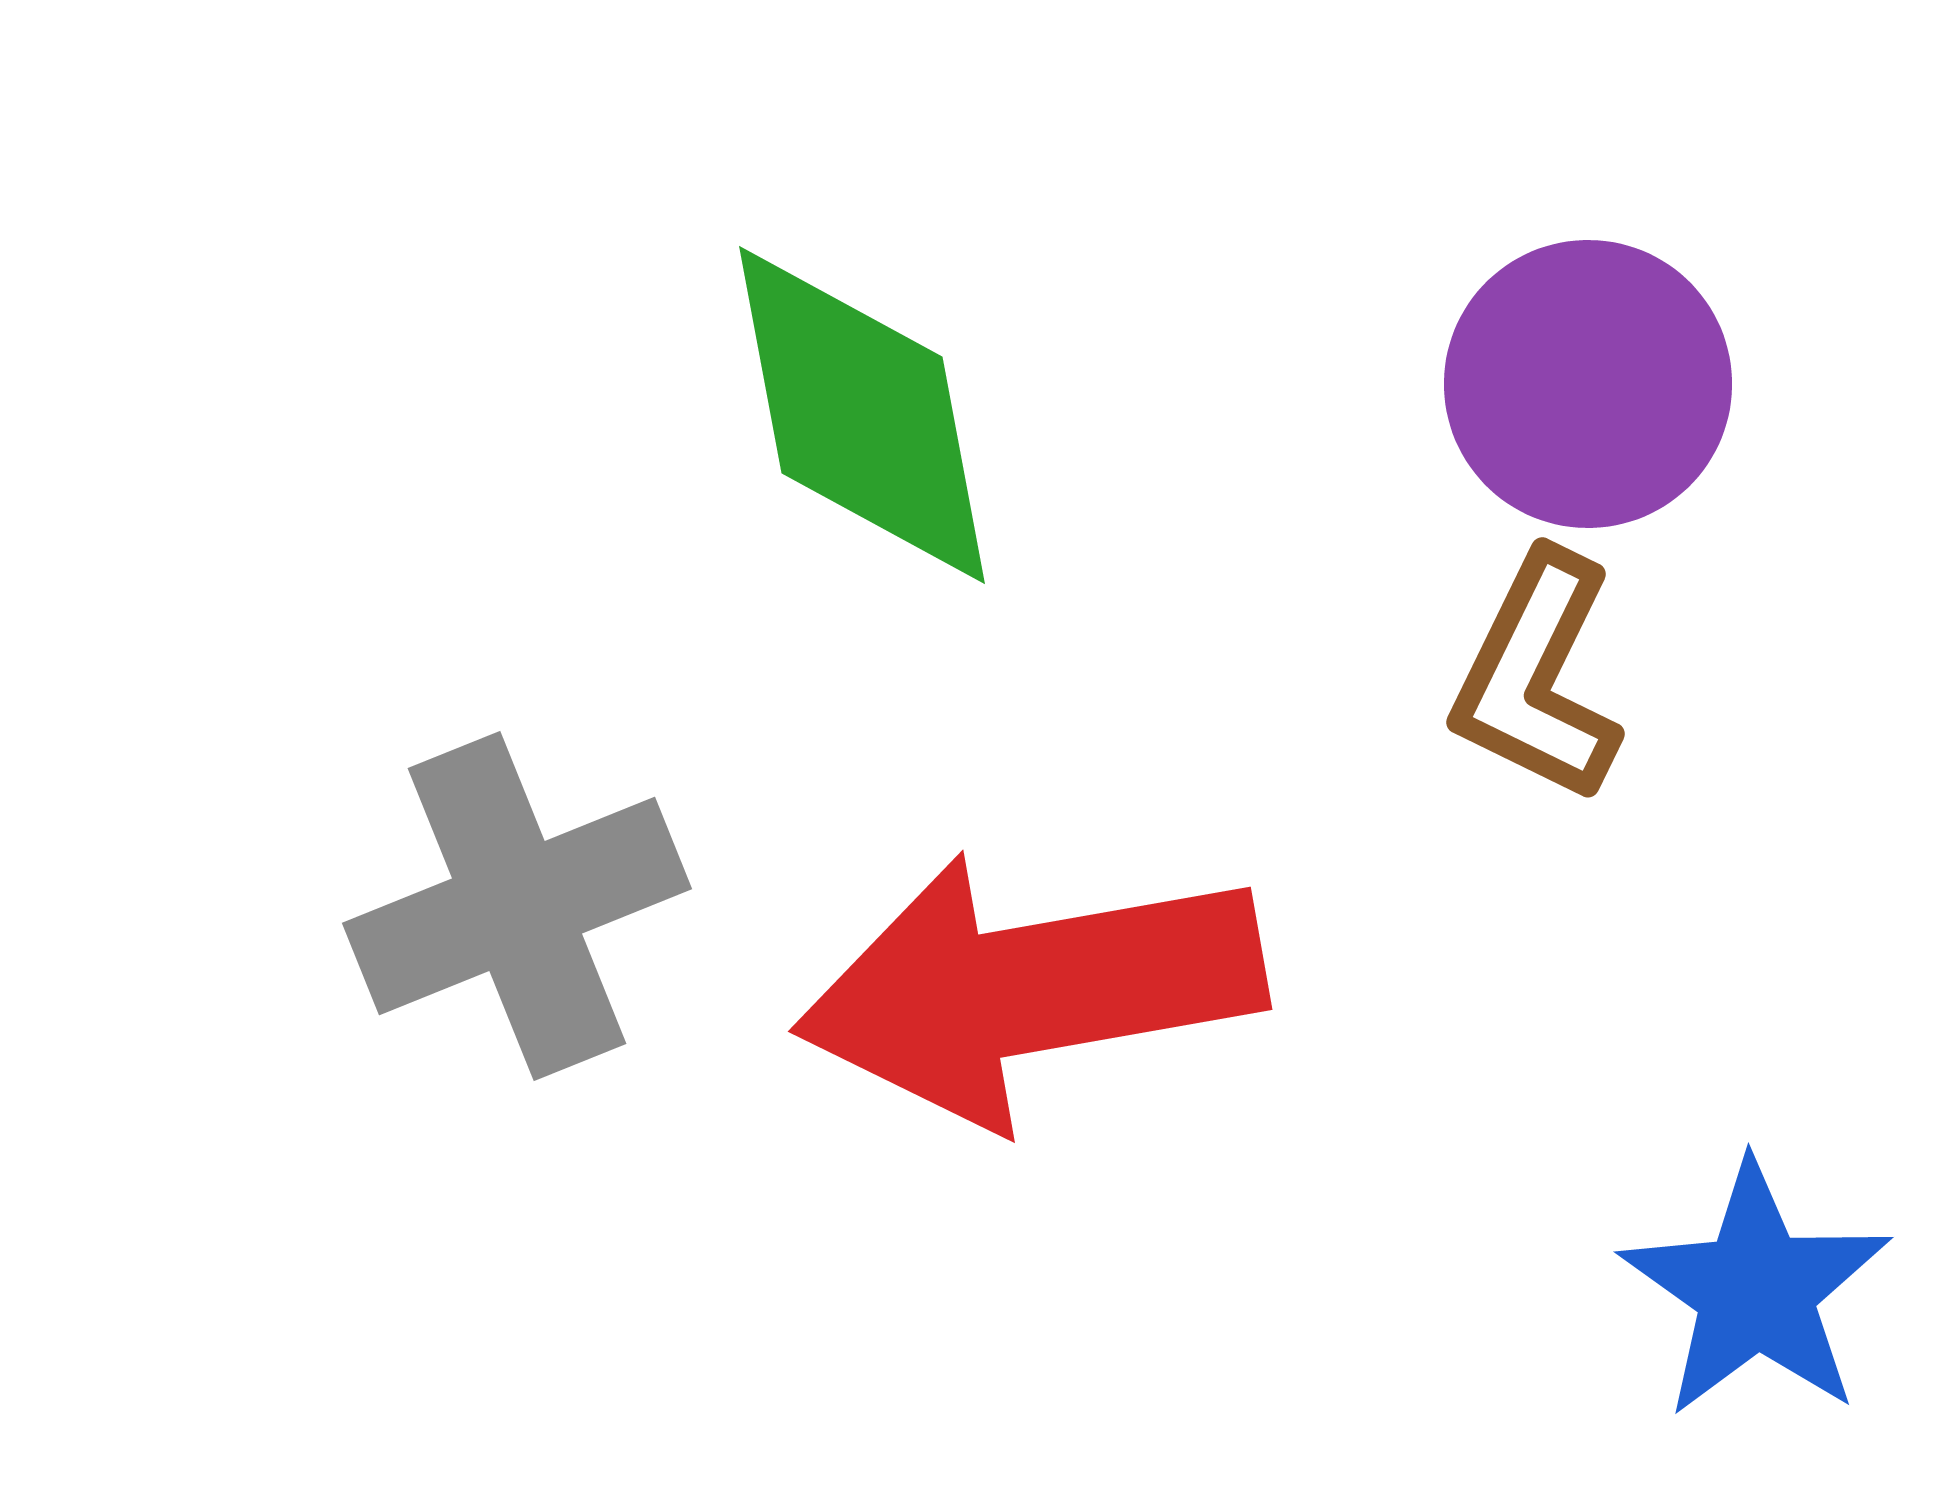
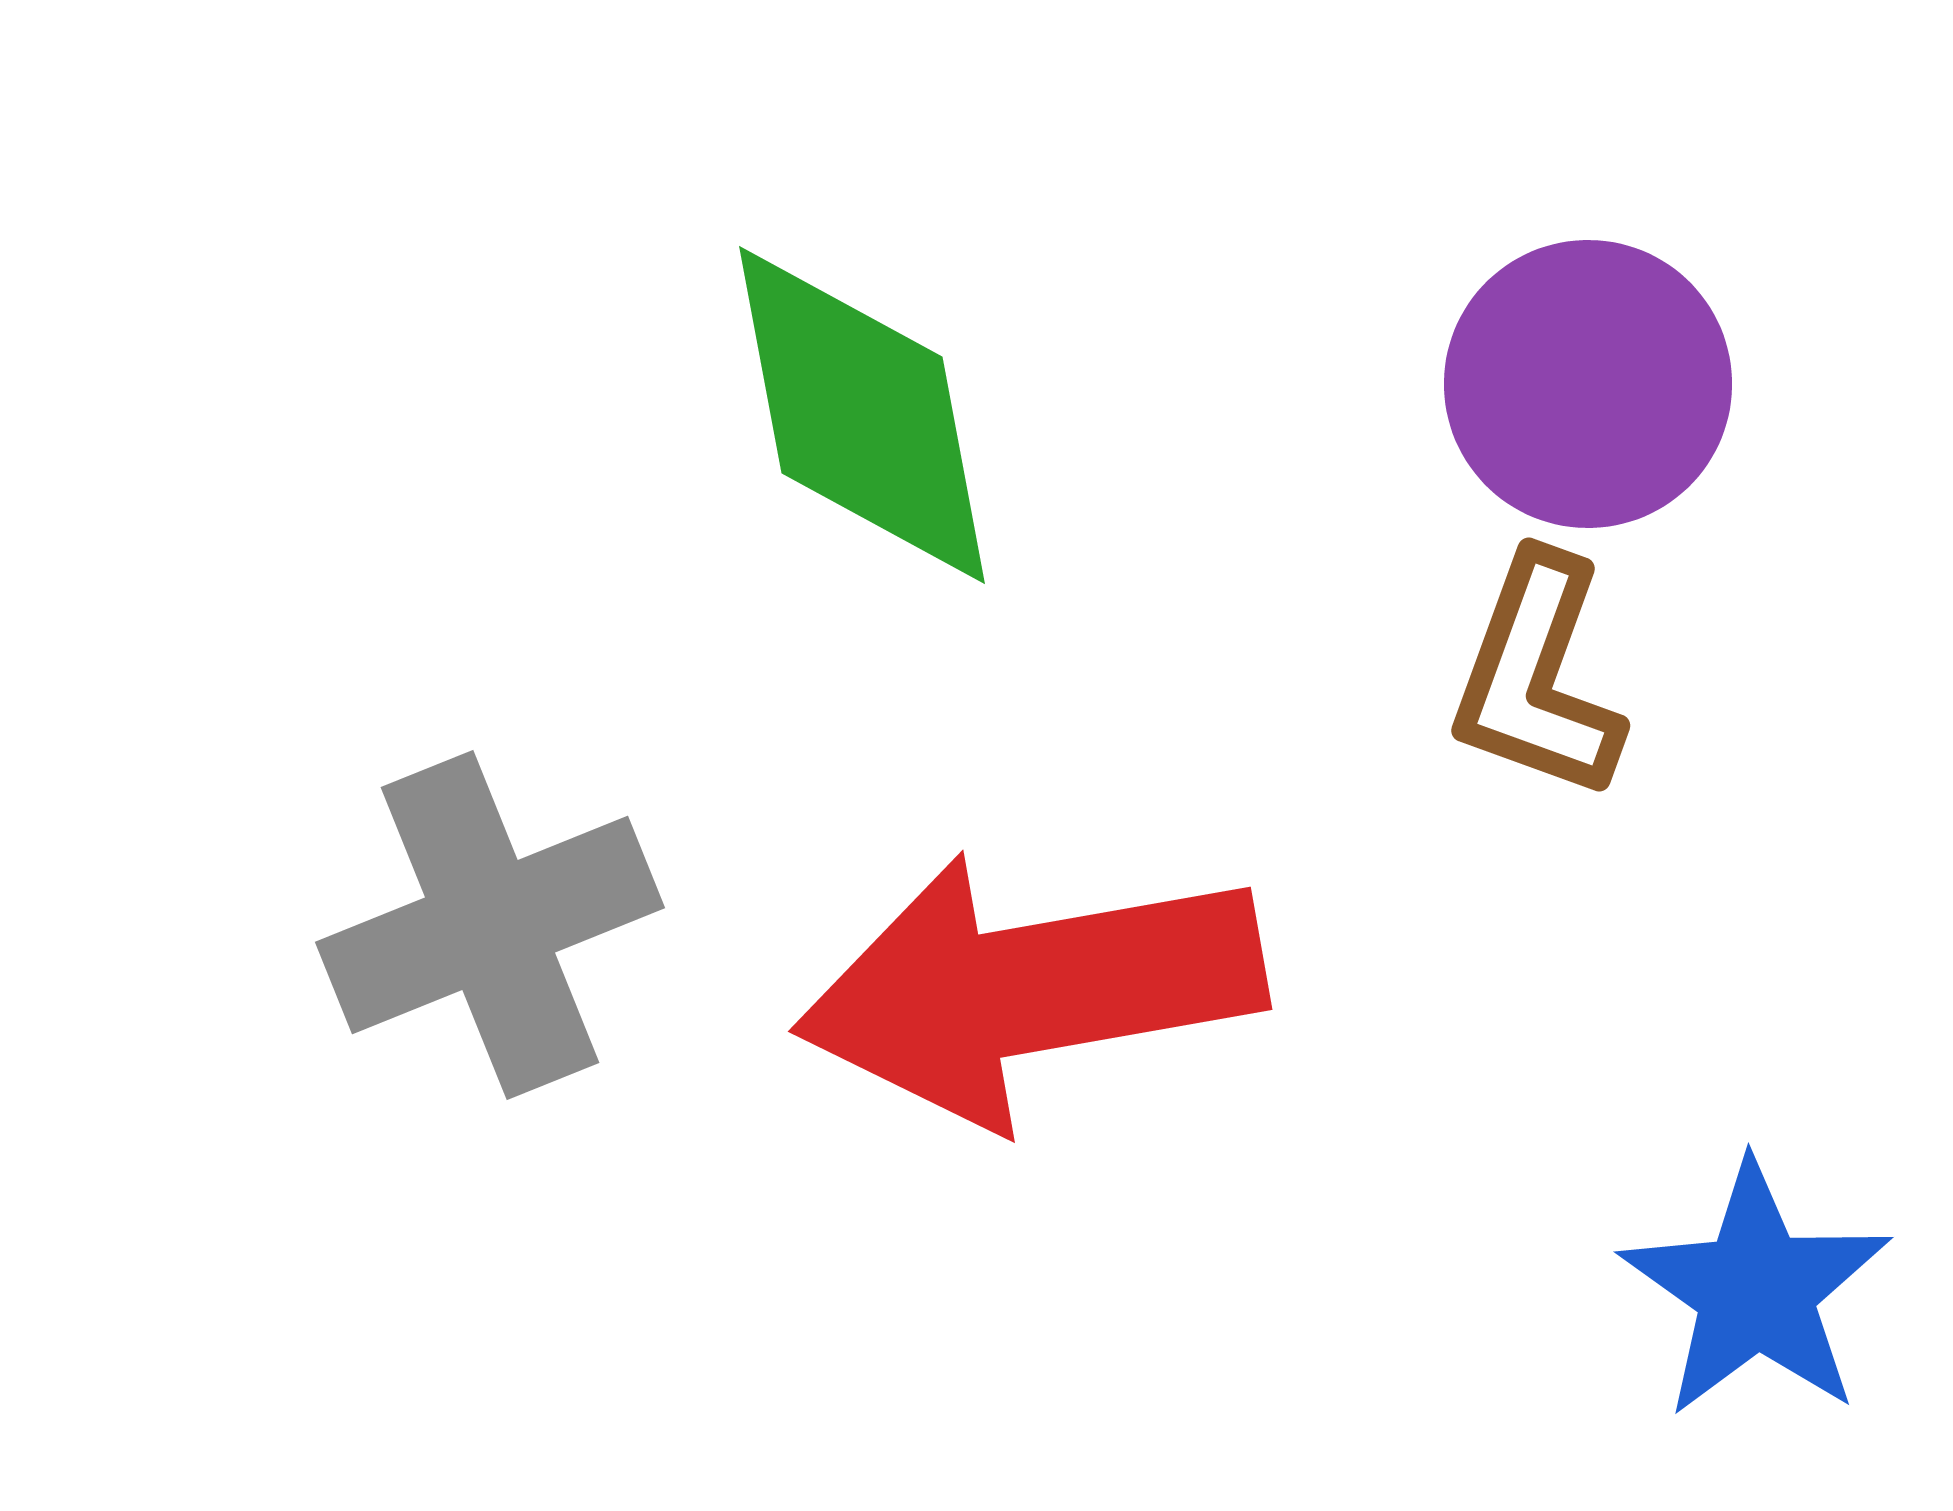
brown L-shape: rotated 6 degrees counterclockwise
gray cross: moved 27 px left, 19 px down
